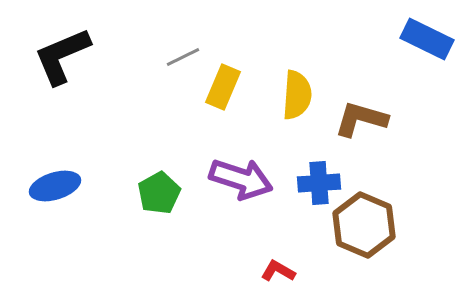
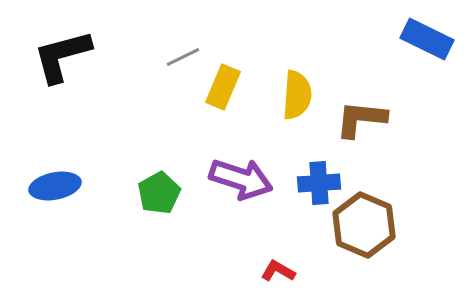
black L-shape: rotated 8 degrees clockwise
brown L-shape: rotated 10 degrees counterclockwise
blue ellipse: rotated 6 degrees clockwise
